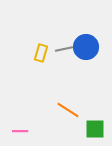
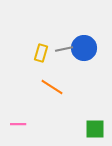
blue circle: moved 2 px left, 1 px down
orange line: moved 16 px left, 23 px up
pink line: moved 2 px left, 7 px up
